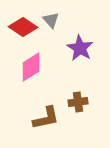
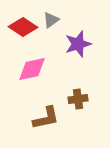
gray triangle: rotated 36 degrees clockwise
purple star: moved 2 px left, 4 px up; rotated 24 degrees clockwise
pink diamond: moved 1 px right, 2 px down; rotated 20 degrees clockwise
brown cross: moved 3 px up
